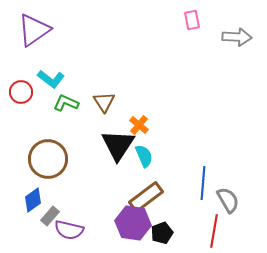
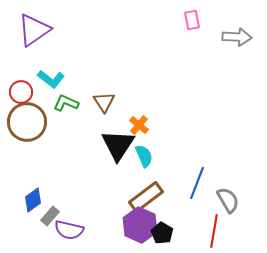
brown circle: moved 21 px left, 37 px up
blue line: moved 6 px left; rotated 16 degrees clockwise
purple hexagon: moved 7 px right, 2 px down; rotated 16 degrees clockwise
black pentagon: rotated 20 degrees counterclockwise
